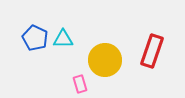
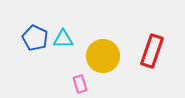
yellow circle: moved 2 px left, 4 px up
